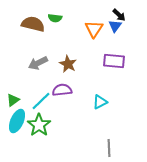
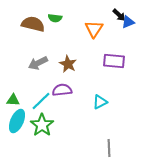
blue triangle: moved 13 px right, 4 px up; rotated 32 degrees clockwise
green triangle: rotated 40 degrees clockwise
green star: moved 3 px right
